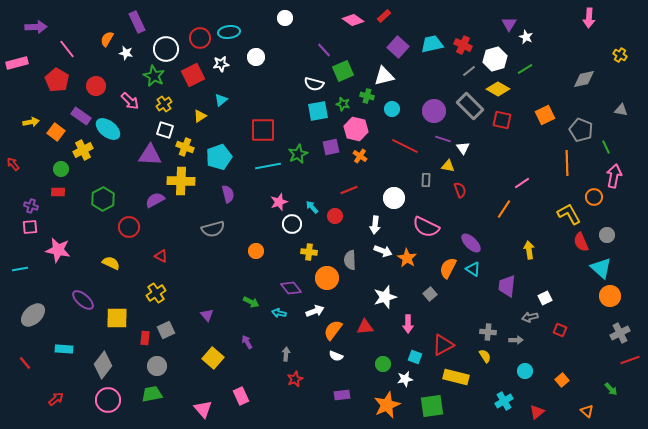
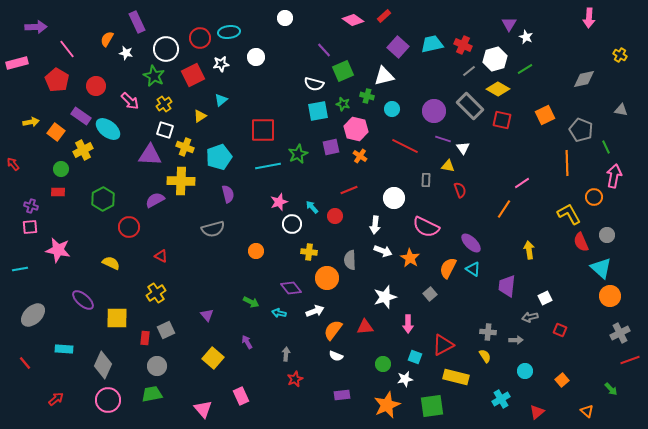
orange star at (407, 258): moved 3 px right
gray diamond at (103, 365): rotated 12 degrees counterclockwise
cyan cross at (504, 401): moved 3 px left, 2 px up
